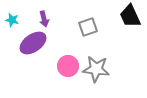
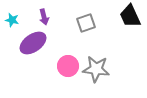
purple arrow: moved 2 px up
gray square: moved 2 px left, 4 px up
